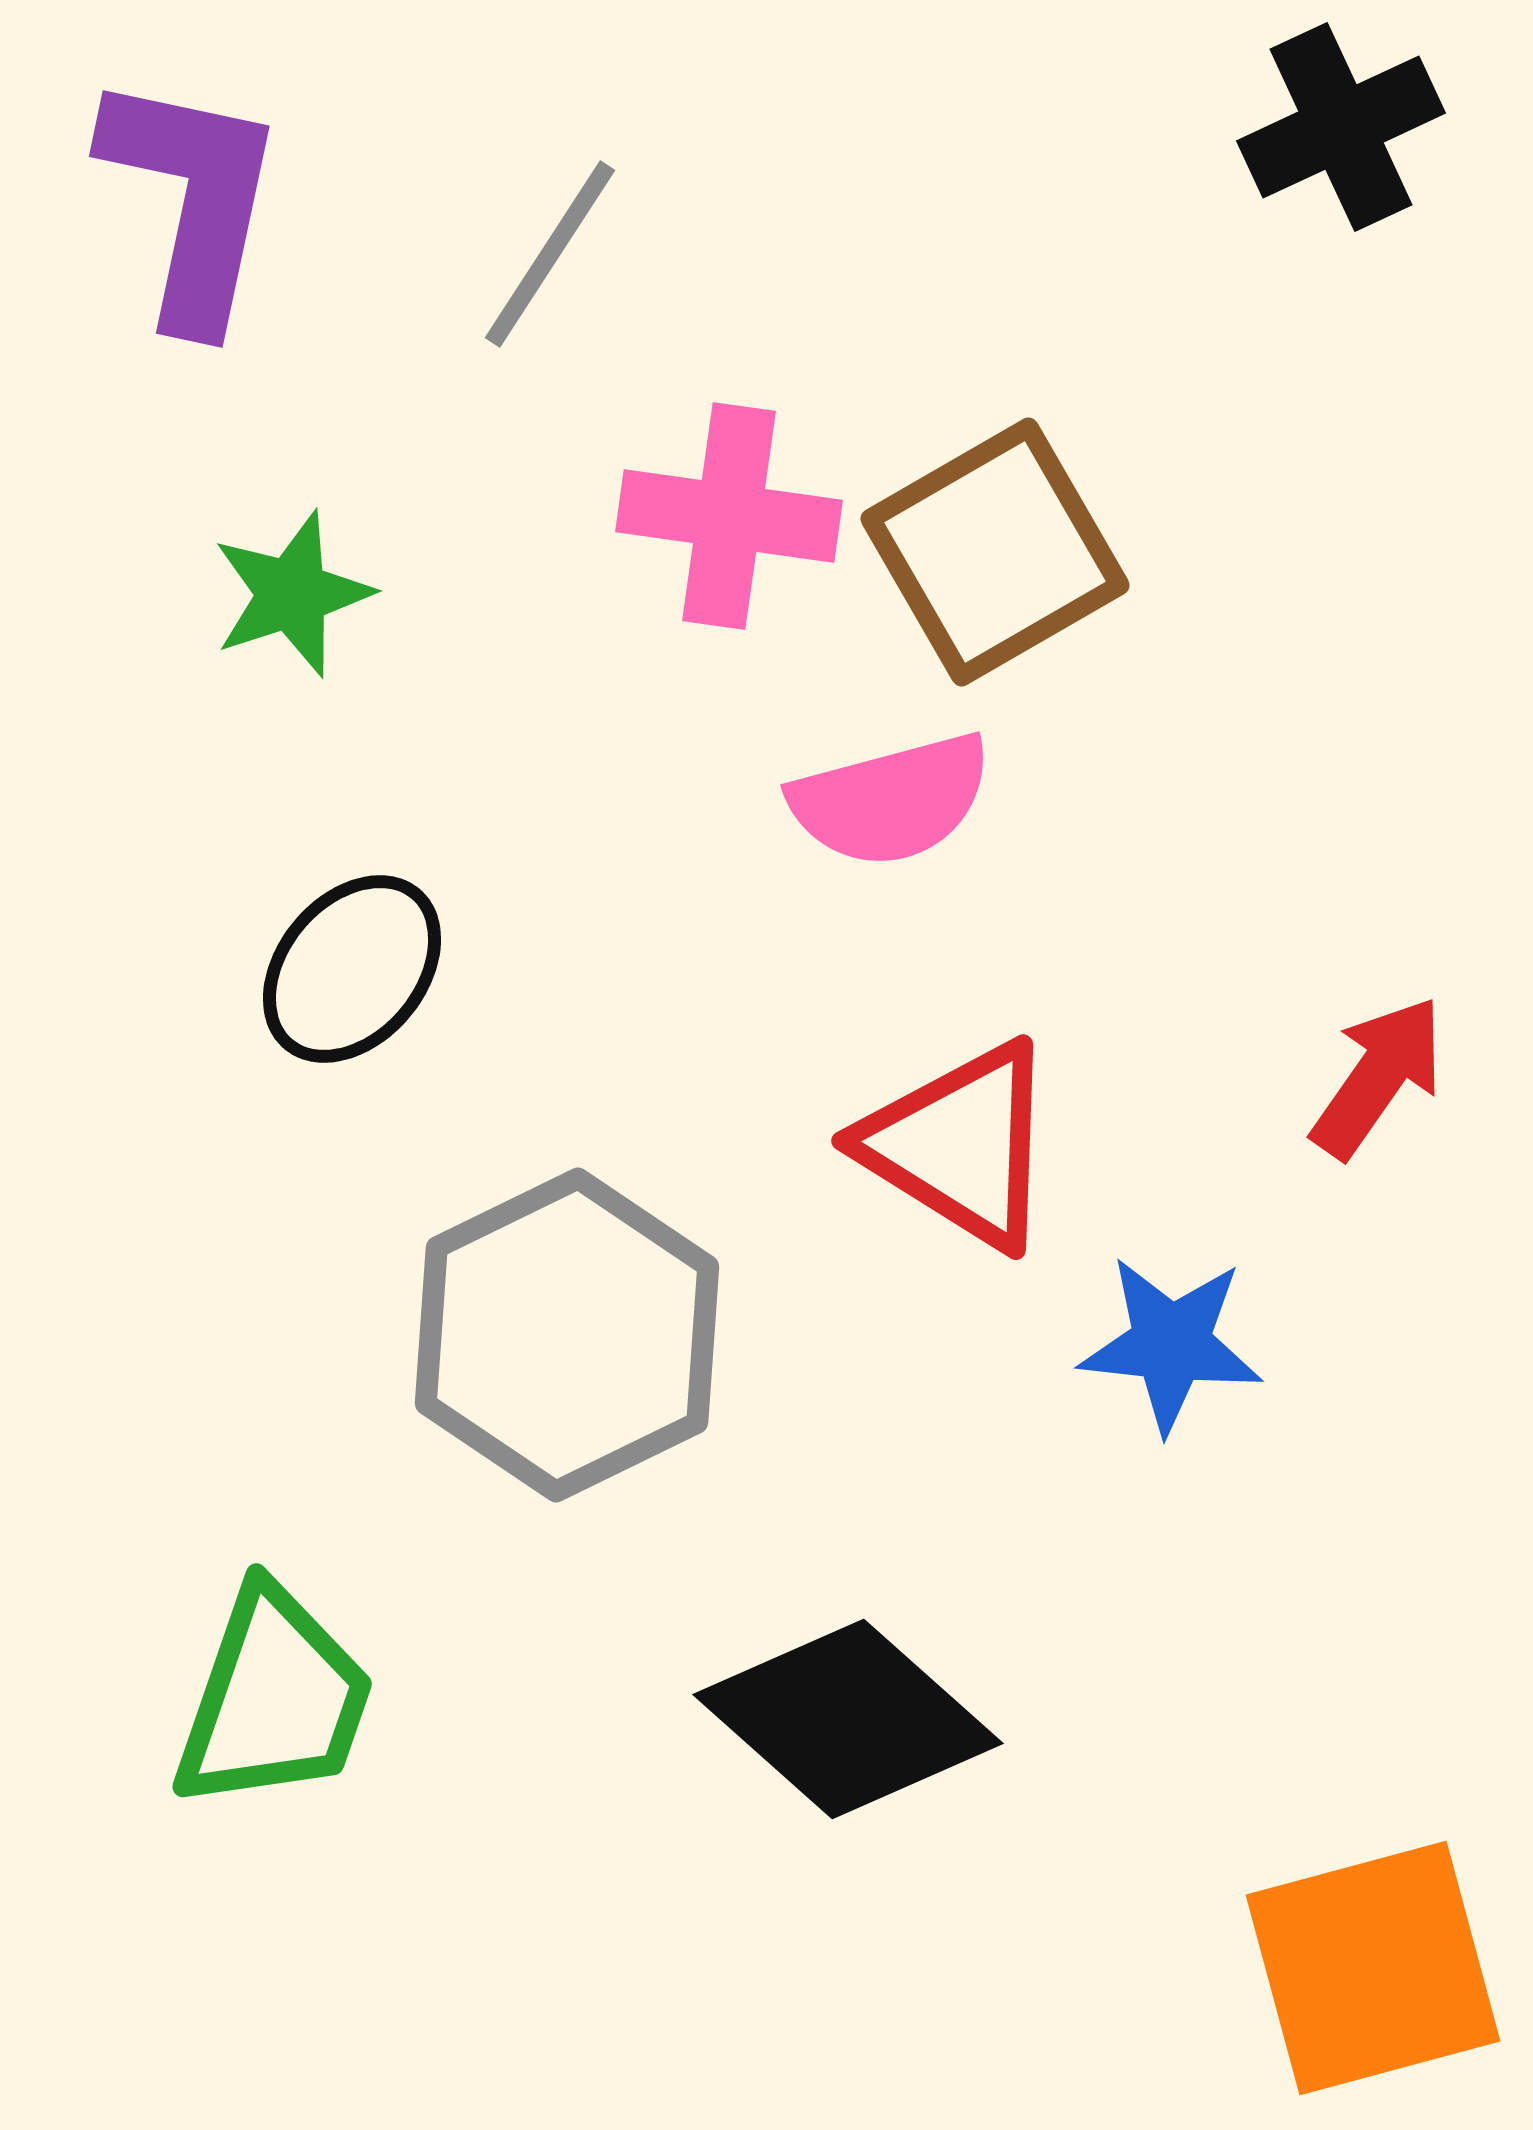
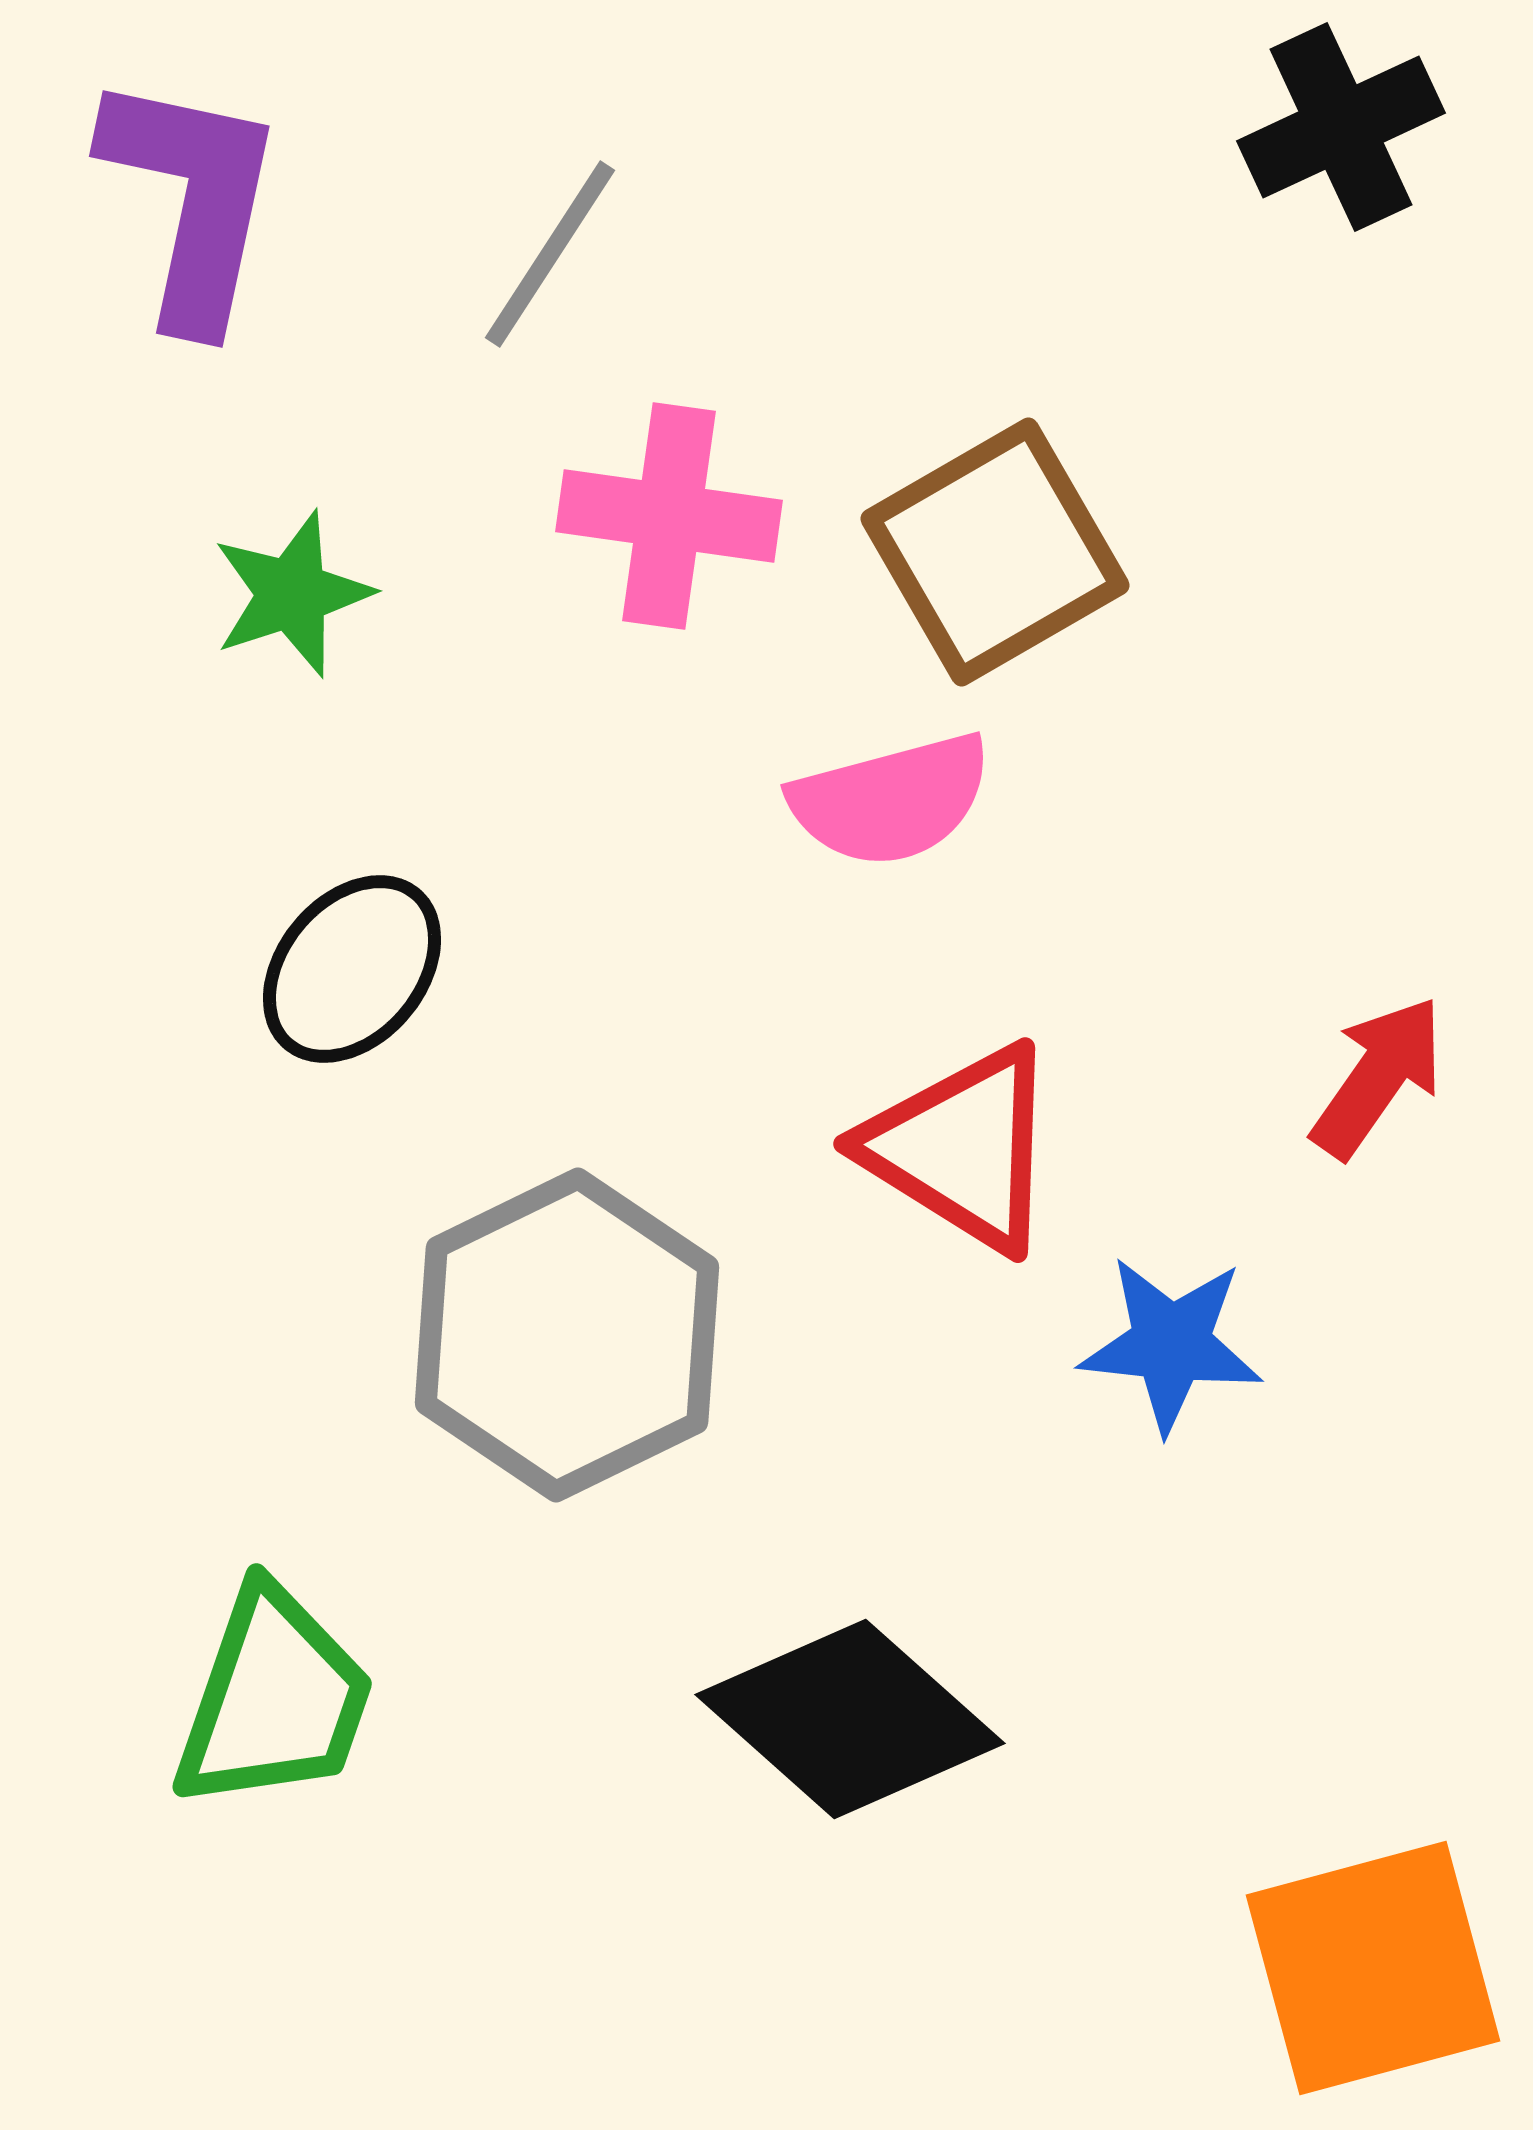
pink cross: moved 60 px left
red triangle: moved 2 px right, 3 px down
black diamond: moved 2 px right
